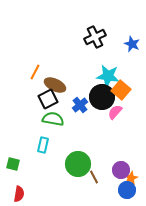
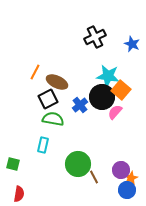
brown ellipse: moved 2 px right, 3 px up
